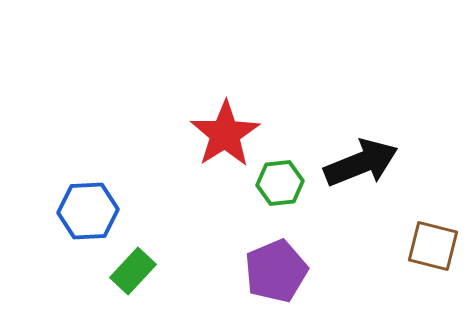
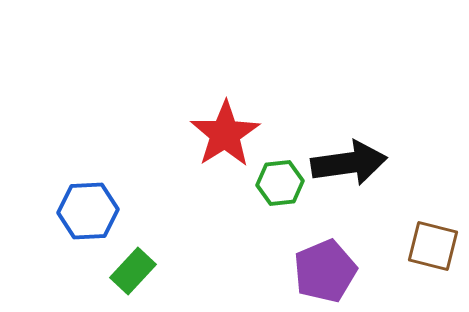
black arrow: moved 12 px left; rotated 14 degrees clockwise
purple pentagon: moved 49 px right
